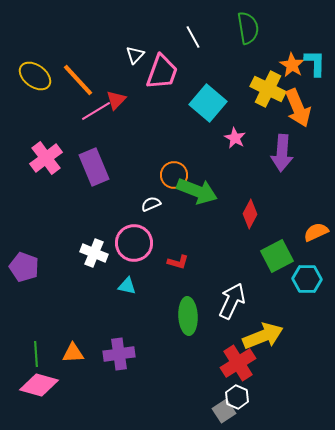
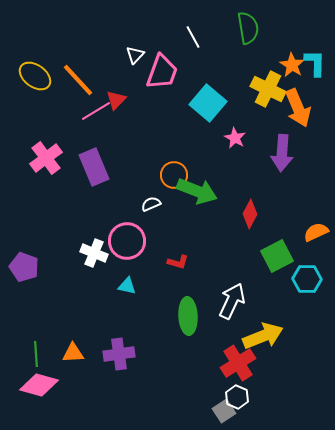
pink circle: moved 7 px left, 2 px up
